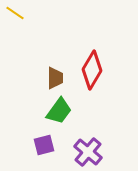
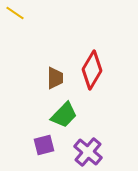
green trapezoid: moved 5 px right, 4 px down; rotated 8 degrees clockwise
